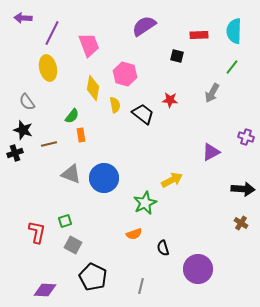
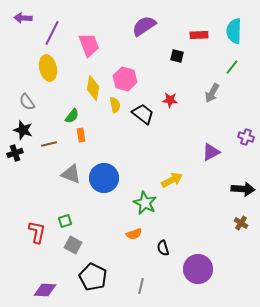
pink hexagon: moved 5 px down
green star: rotated 20 degrees counterclockwise
